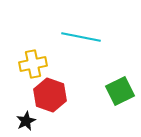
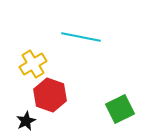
yellow cross: rotated 20 degrees counterclockwise
green square: moved 18 px down
